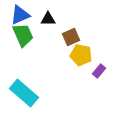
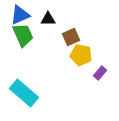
purple rectangle: moved 1 px right, 2 px down
